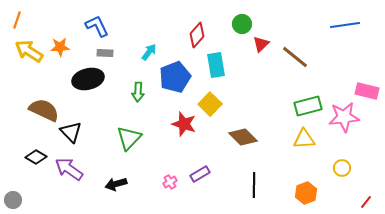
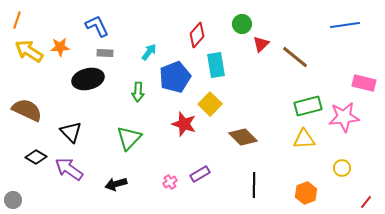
pink rectangle: moved 3 px left, 8 px up
brown semicircle: moved 17 px left
